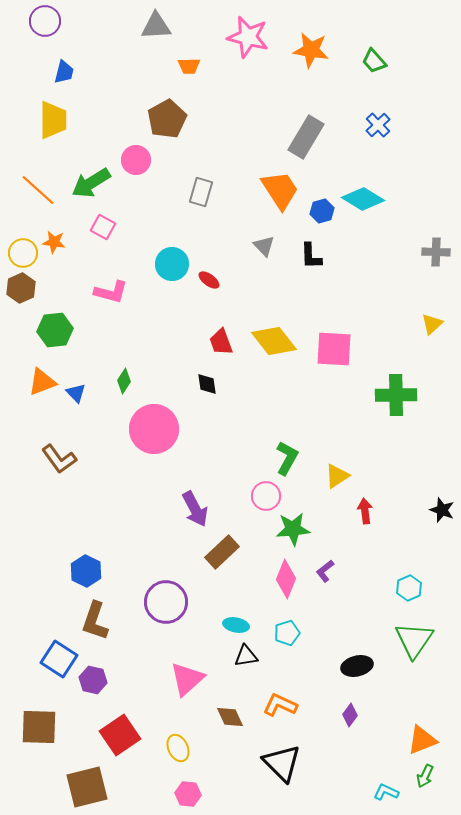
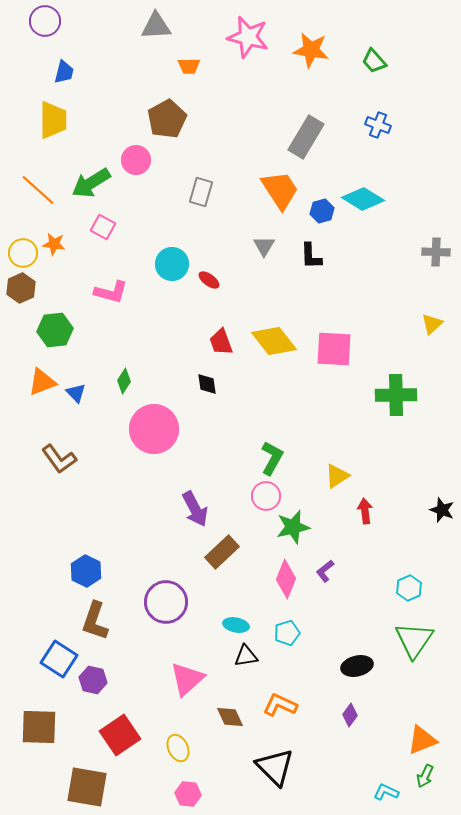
blue cross at (378, 125): rotated 25 degrees counterclockwise
orange star at (54, 242): moved 2 px down
gray triangle at (264, 246): rotated 15 degrees clockwise
green L-shape at (287, 458): moved 15 px left
green star at (293, 529): moved 2 px up; rotated 8 degrees counterclockwise
black triangle at (282, 763): moved 7 px left, 4 px down
brown square at (87, 787): rotated 24 degrees clockwise
